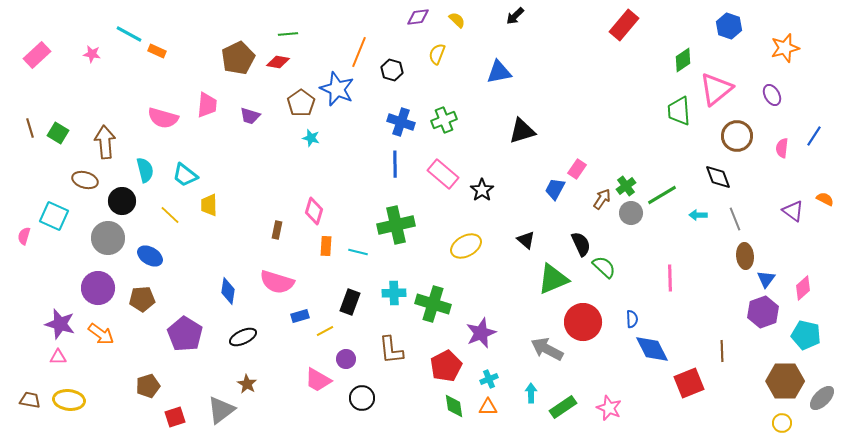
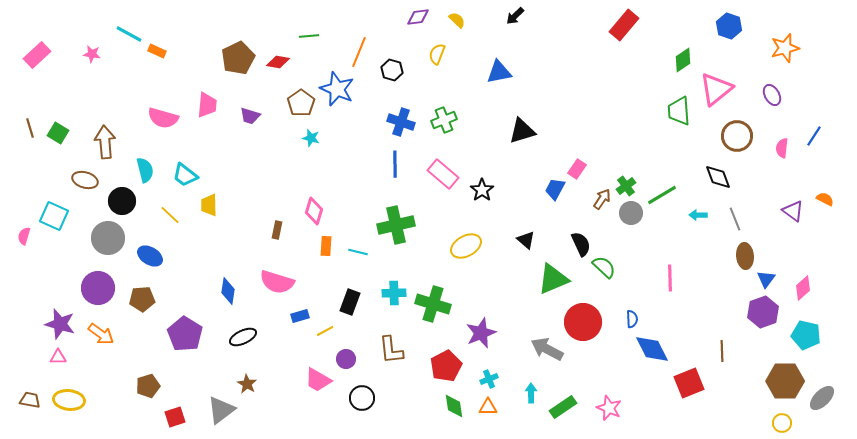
green line at (288, 34): moved 21 px right, 2 px down
